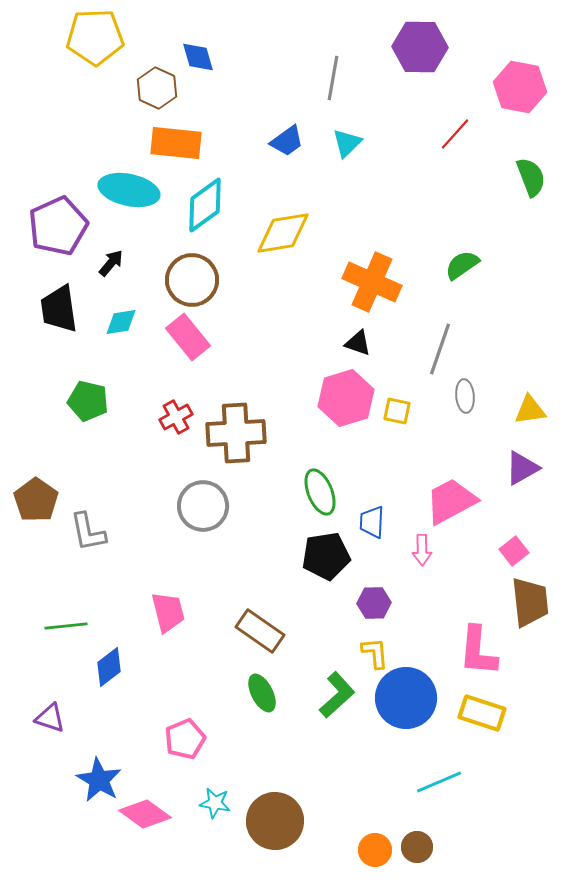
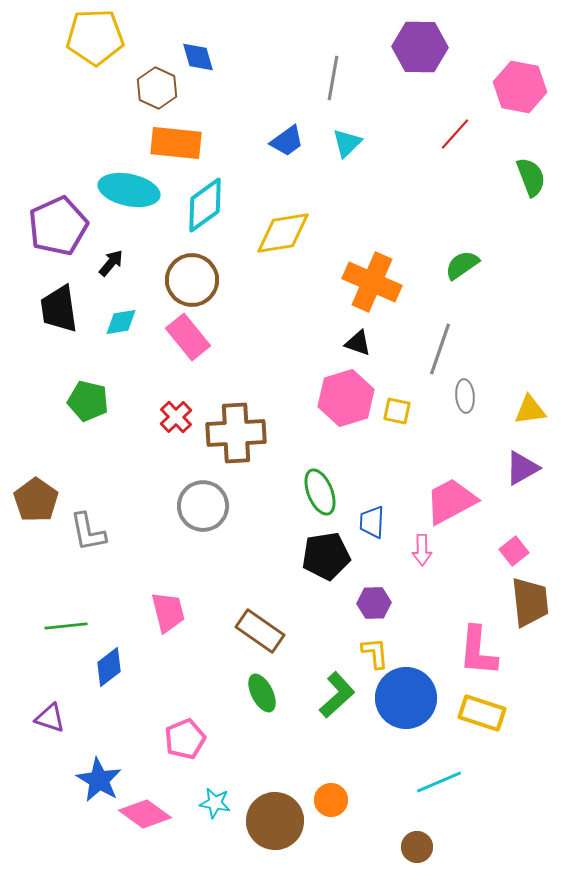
red cross at (176, 417): rotated 16 degrees counterclockwise
orange circle at (375, 850): moved 44 px left, 50 px up
